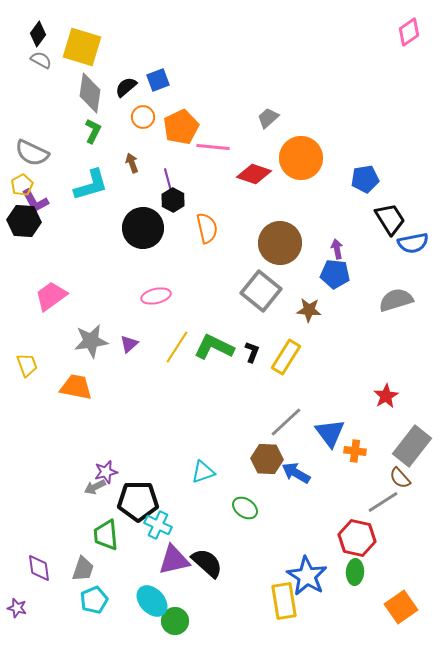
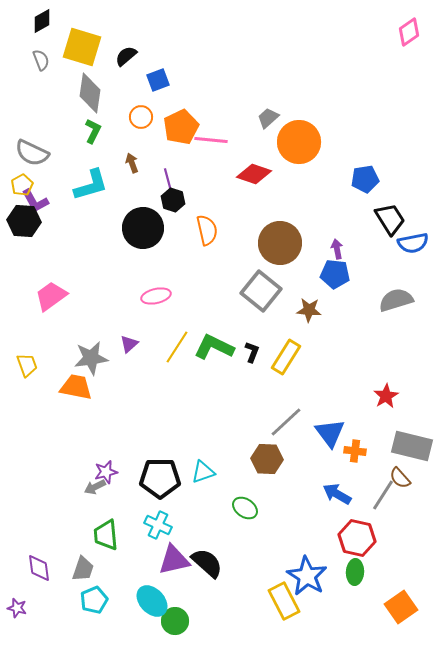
black diamond at (38, 34): moved 4 px right, 13 px up; rotated 25 degrees clockwise
gray semicircle at (41, 60): rotated 40 degrees clockwise
black semicircle at (126, 87): moved 31 px up
orange circle at (143, 117): moved 2 px left
pink line at (213, 147): moved 2 px left, 7 px up
orange circle at (301, 158): moved 2 px left, 16 px up
black hexagon at (173, 200): rotated 10 degrees counterclockwise
orange semicircle at (207, 228): moved 2 px down
gray star at (91, 341): moved 17 px down
gray rectangle at (412, 446): rotated 66 degrees clockwise
blue arrow at (296, 473): moved 41 px right, 21 px down
black pentagon at (138, 501): moved 22 px right, 23 px up
gray line at (383, 502): moved 7 px up; rotated 24 degrees counterclockwise
yellow rectangle at (284, 601): rotated 18 degrees counterclockwise
